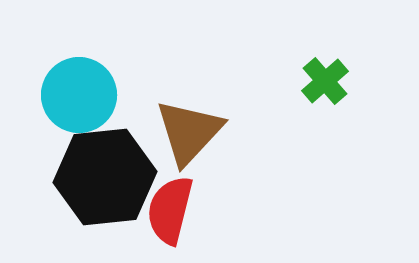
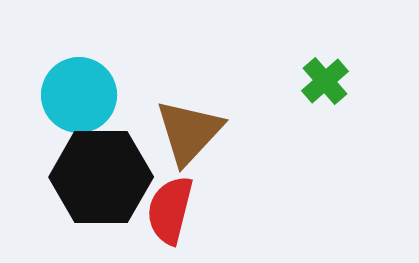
black hexagon: moved 4 px left; rotated 6 degrees clockwise
